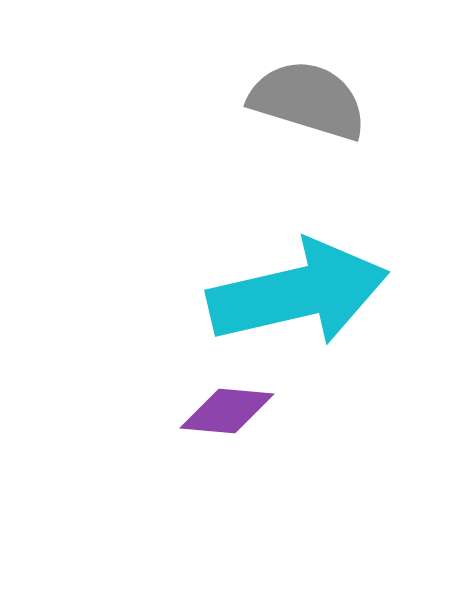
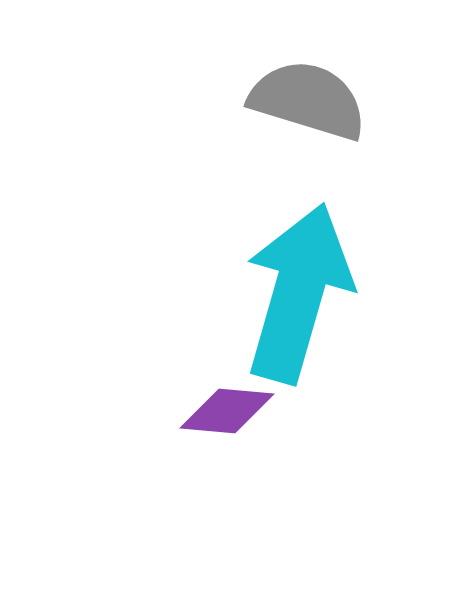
cyan arrow: rotated 61 degrees counterclockwise
